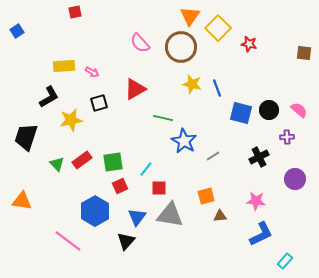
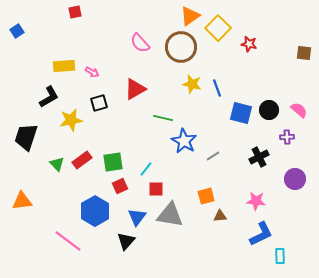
orange triangle at (190, 16): rotated 20 degrees clockwise
red square at (159, 188): moved 3 px left, 1 px down
orange triangle at (22, 201): rotated 15 degrees counterclockwise
cyan rectangle at (285, 261): moved 5 px left, 5 px up; rotated 42 degrees counterclockwise
